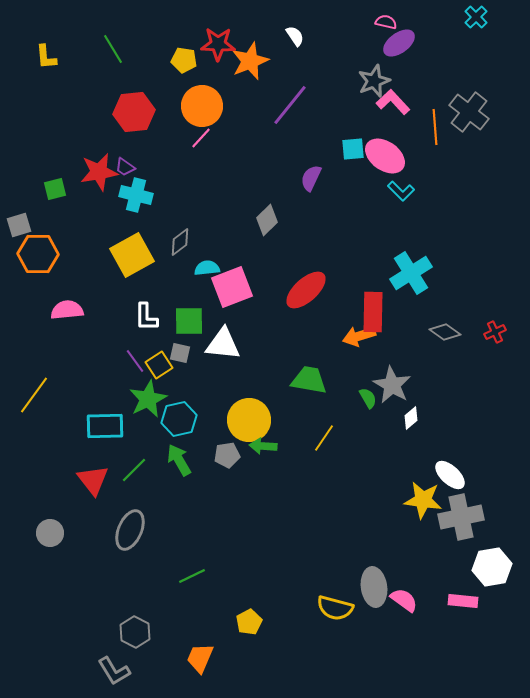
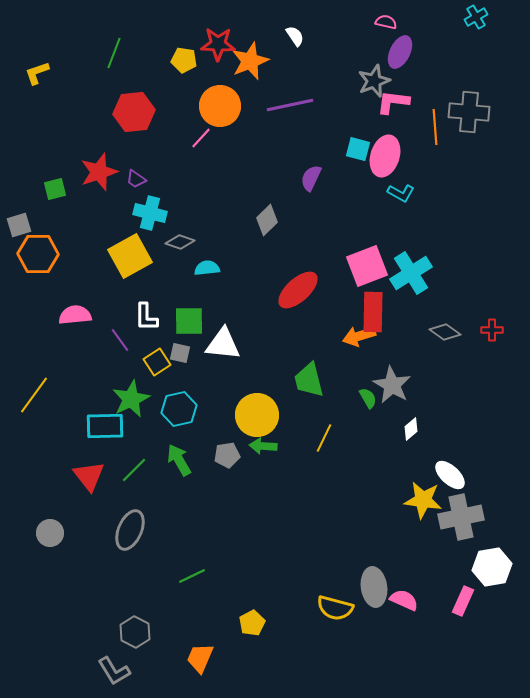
cyan cross at (476, 17): rotated 15 degrees clockwise
purple ellipse at (399, 43): moved 1 px right, 9 px down; rotated 28 degrees counterclockwise
green line at (113, 49): moved 1 px right, 4 px down; rotated 52 degrees clockwise
yellow L-shape at (46, 57): moved 9 px left, 16 px down; rotated 76 degrees clockwise
pink L-shape at (393, 102): rotated 40 degrees counterclockwise
purple line at (290, 105): rotated 39 degrees clockwise
orange circle at (202, 106): moved 18 px right
gray cross at (469, 112): rotated 33 degrees counterclockwise
cyan square at (353, 149): moved 5 px right; rotated 20 degrees clockwise
pink ellipse at (385, 156): rotated 72 degrees clockwise
purple trapezoid at (125, 167): moved 11 px right, 12 px down
red star at (99, 172): rotated 9 degrees counterclockwise
cyan L-shape at (401, 191): moved 2 px down; rotated 16 degrees counterclockwise
cyan cross at (136, 195): moved 14 px right, 18 px down
gray diamond at (180, 242): rotated 56 degrees clockwise
yellow square at (132, 255): moved 2 px left, 1 px down
pink square at (232, 287): moved 135 px right, 21 px up
red ellipse at (306, 290): moved 8 px left
pink semicircle at (67, 310): moved 8 px right, 5 px down
red cross at (495, 332): moved 3 px left, 2 px up; rotated 25 degrees clockwise
purple line at (135, 361): moved 15 px left, 21 px up
yellow square at (159, 365): moved 2 px left, 3 px up
green trapezoid at (309, 380): rotated 114 degrees counterclockwise
green star at (148, 399): moved 17 px left
white diamond at (411, 418): moved 11 px down
cyan hexagon at (179, 419): moved 10 px up
yellow circle at (249, 420): moved 8 px right, 5 px up
yellow line at (324, 438): rotated 8 degrees counterclockwise
red triangle at (93, 480): moved 4 px left, 4 px up
pink semicircle at (404, 600): rotated 12 degrees counterclockwise
pink rectangle at (463, 601): rotated 72 degrees counterclockwise
yellow pentagon at (249, 622): moved 3 px right, 1 px down
